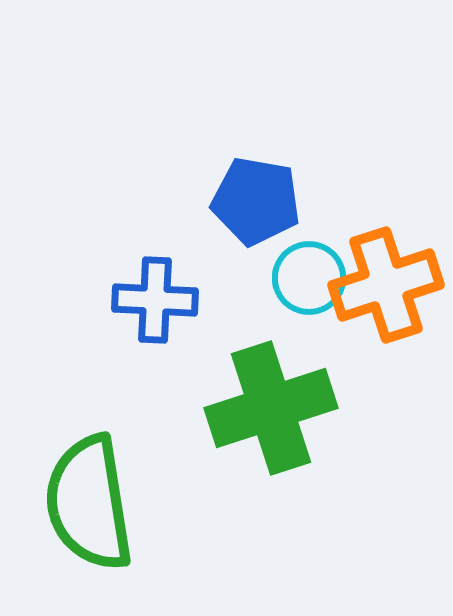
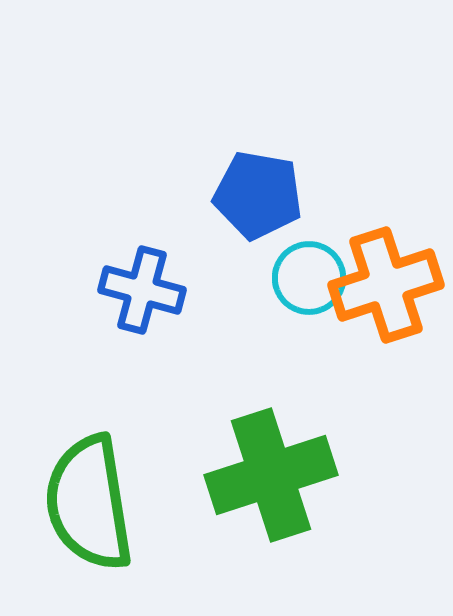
blue pentagon: moved 2 px right, 6 px up
blue cross: moved 13 px left, 10 px up; rotated 12 degrees clockwise
green cross: moved 67 px down
